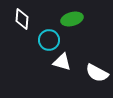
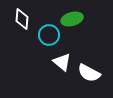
cyan circle: moved 5 px up
white triangle: rotated 24 degrees clockwise
white semicircle: moved 8 px left
